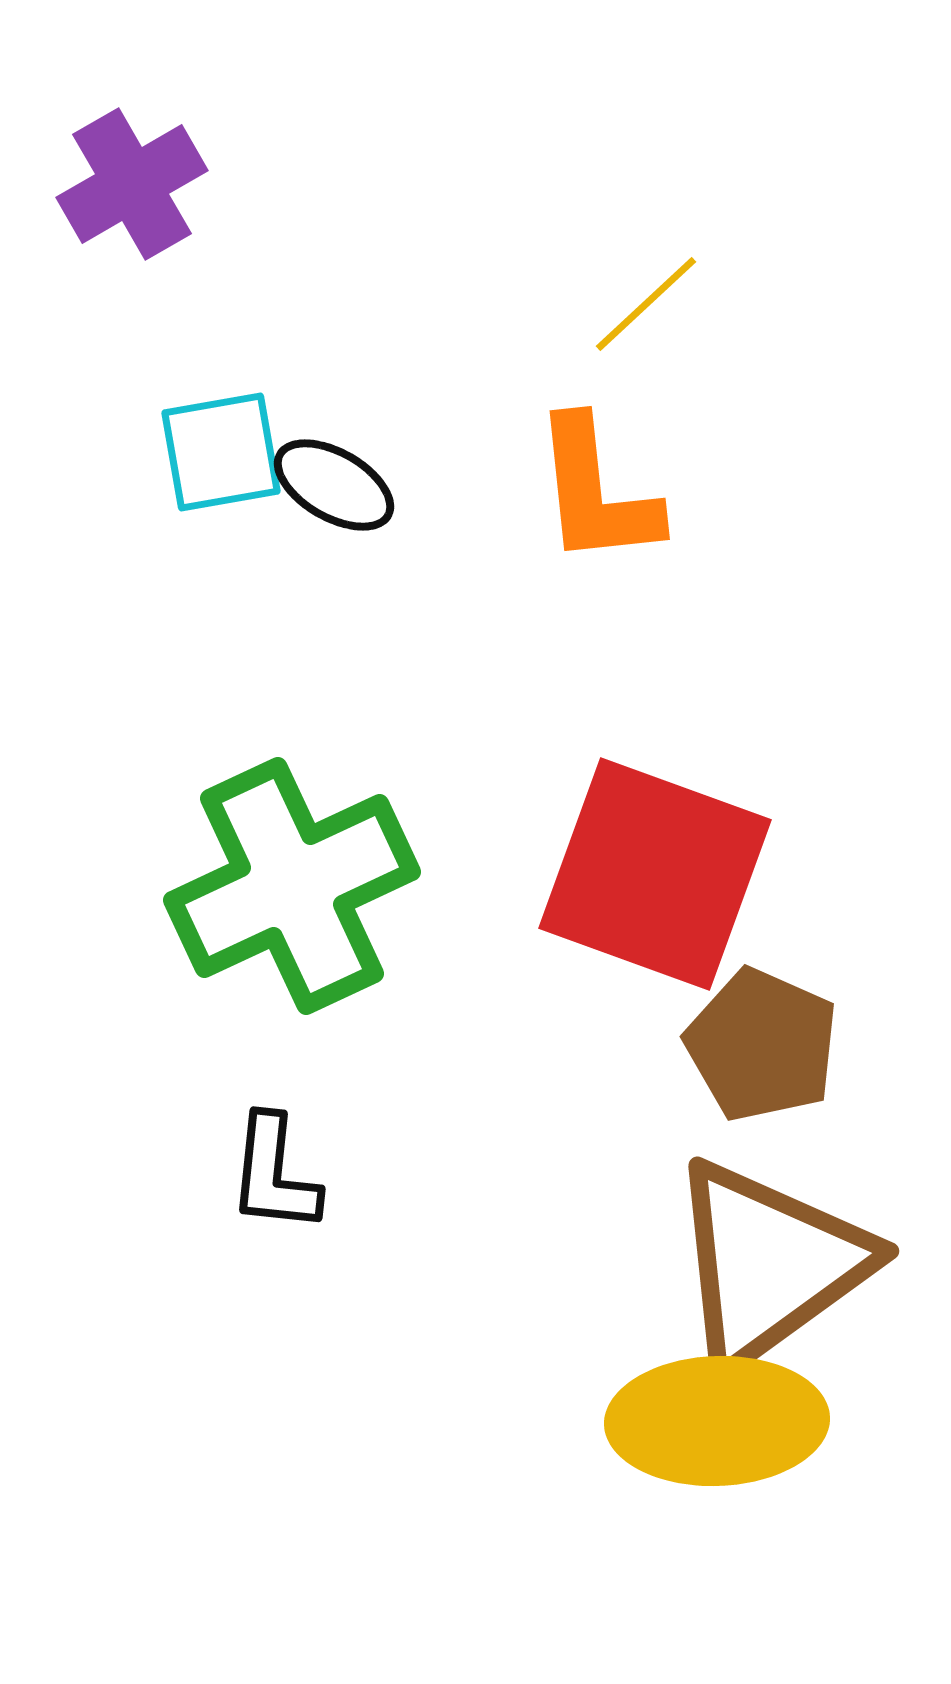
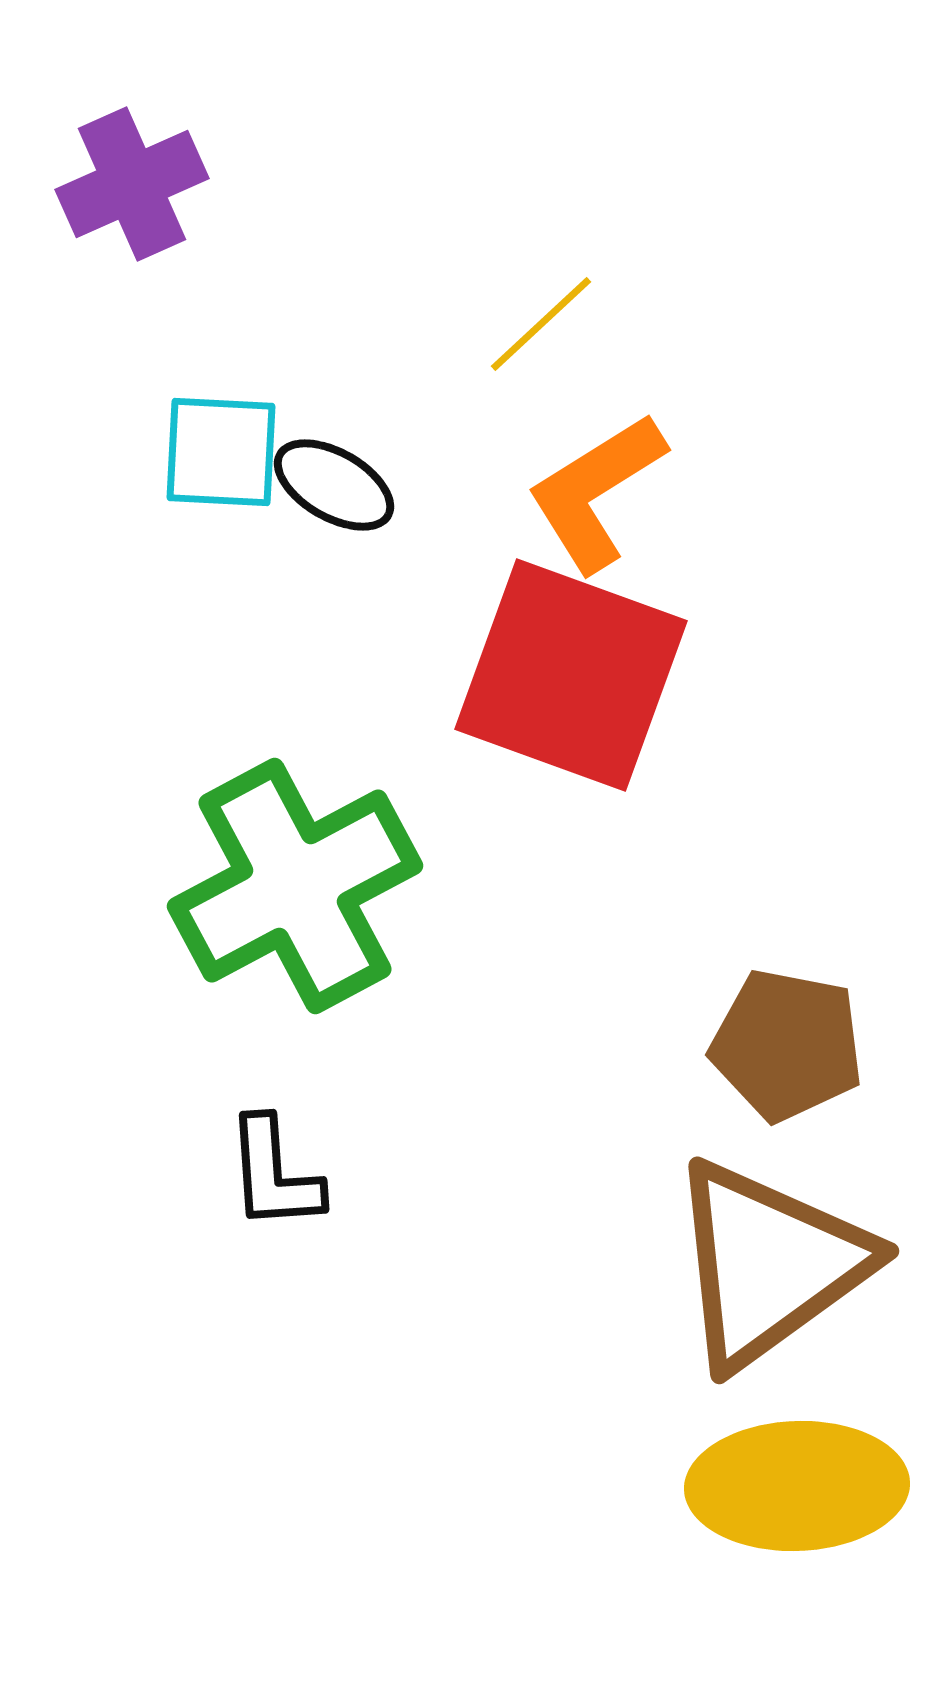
purple cross: rotated 6 degrees clockwise
yellow line: moved 105 px left, 20 px down
cyan square: rotated 13 degrees clockwise
orange L-shape: rotated 64 degrees clockwise
red square: moved 84 px left, 199 px up
green cross: moved 3 px right; rotated 3 degrees counterclockwise
brown pentagon: moved 25 px right; rotated 13 degrees counterclockwise
black L-shape: rotated 10 degrees counterclockwise
yellow ellipse: moved 80 px right, 65 px down
